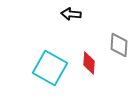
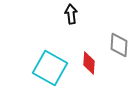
black arrow: rotated 78 degrees clockwise
